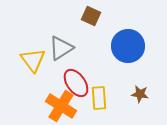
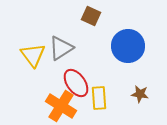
yellow triangle: moved 5 px up
